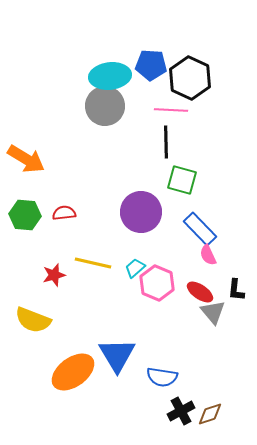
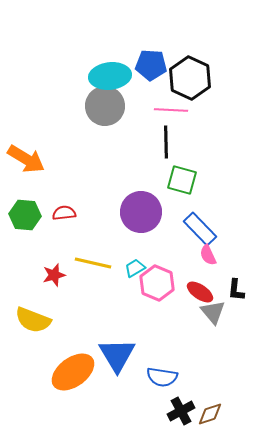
cyan trapezoid: rotated 10 degrees clockwise
